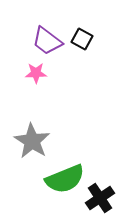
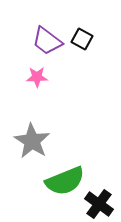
pink star: moved 1 px right, 4 px down
green semicircle: moved 2 px down
black cross: moved 1 px left, 6 px down; rotated 20 degrees counterclockwise
